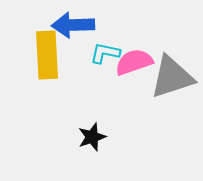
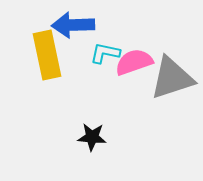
yellow rectangle: rotated 9 degrees counterclockwise
gray triangle: moved 1 px down
black star: rotated 24 degrees clockwise
